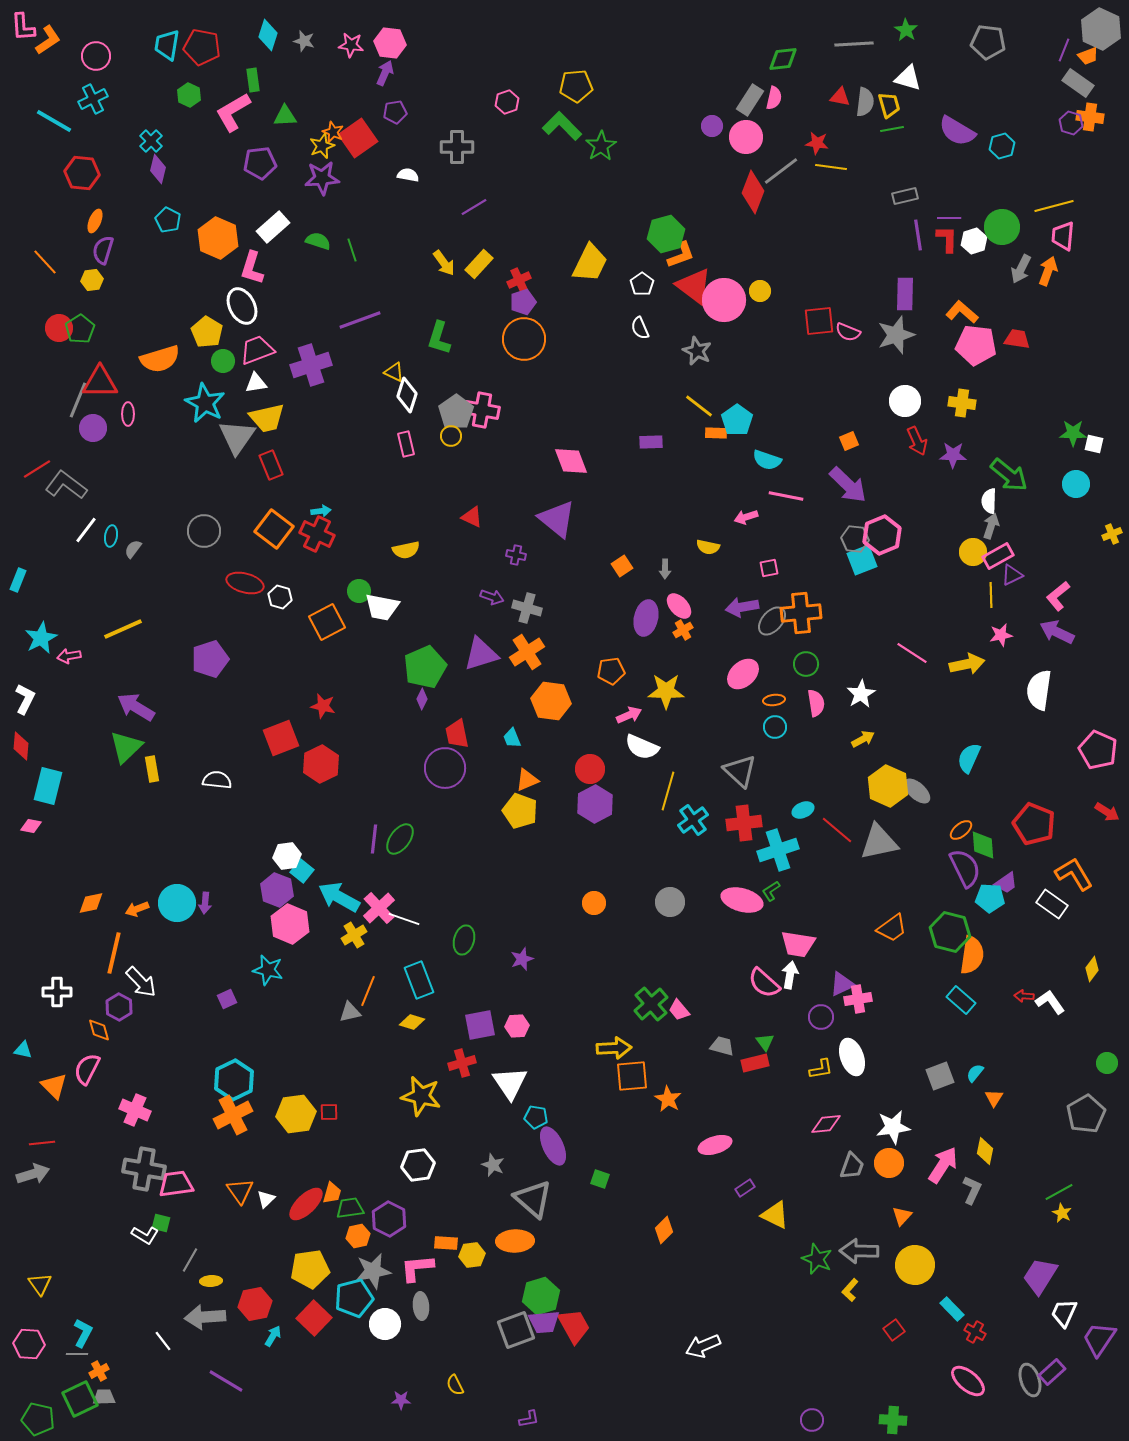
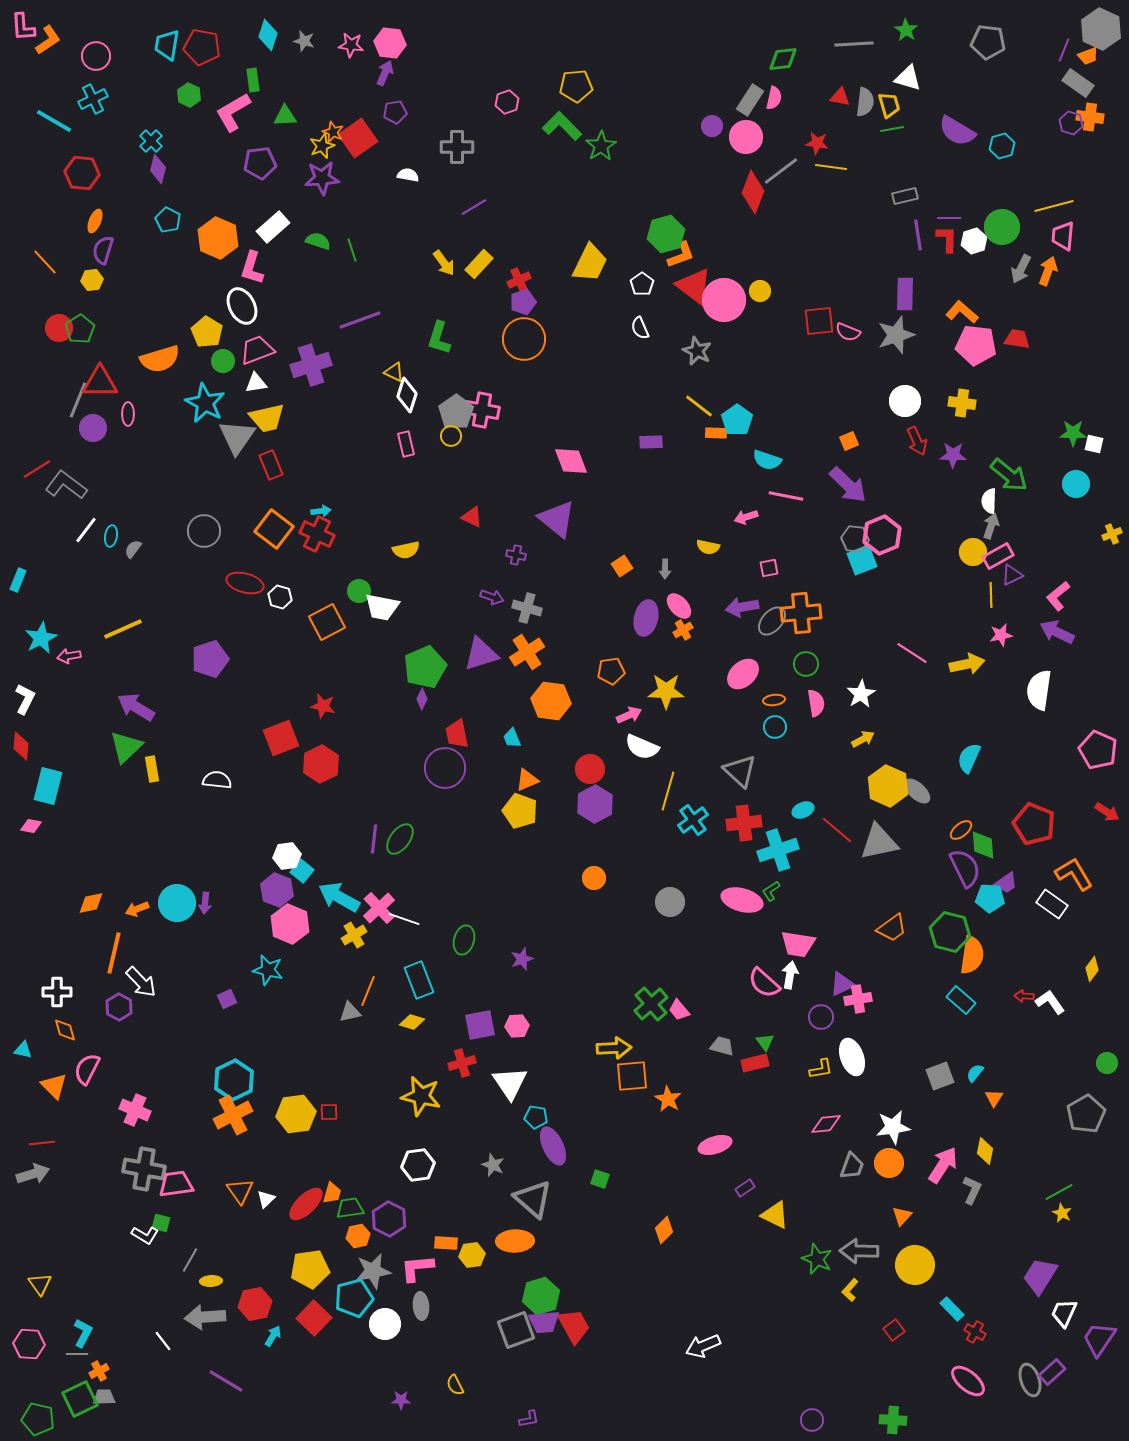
orange circle at (594, 903): moved 25 px up
orange diamond at (99, 1030): moved 34 px left
